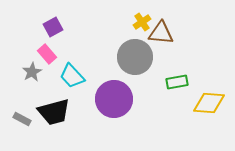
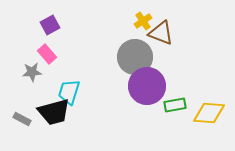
yellow cross: moved 1 px right, 1 px up
purple square: moved 3 px left, 2 px up
brown triangle: rotated 16 degrees clockwise
gray star: rotated 24 degrees clockwise
cyan trapezoid: moved 3 px left, 16 px down; rotated 60 degrees clockwise
green rectangle: moved 2 px left, 23 px down
purple circle: moved 33 px right, 13 px up
yellow diamond: moved 10 px down
